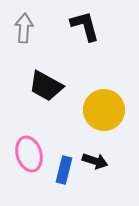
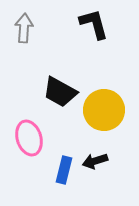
black L-shape: moved 9 px right, 2 px up
black trapezoid: moved 14 px right, 6 px down
pink ellipse: moved 16 px up
black arrow: rotated 145 degrees clockwise
